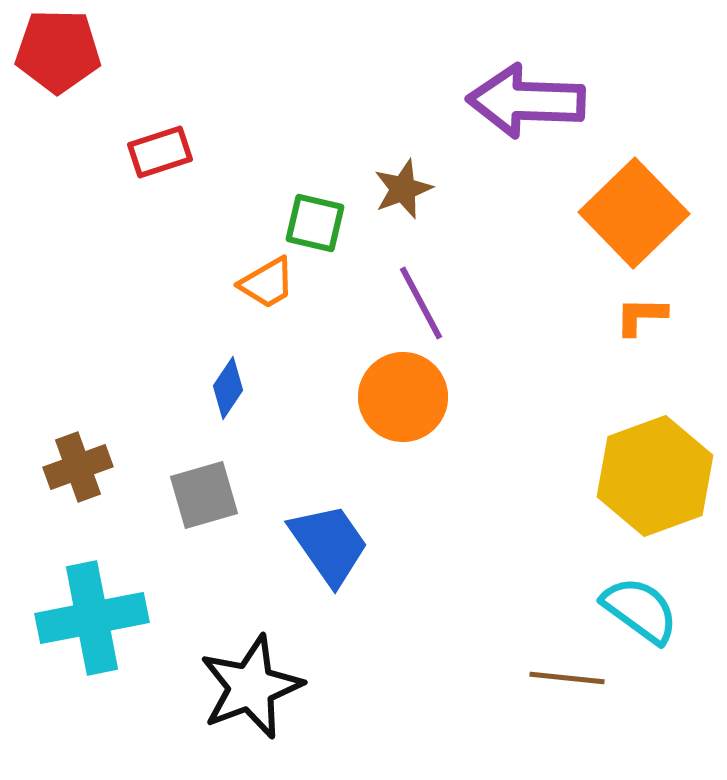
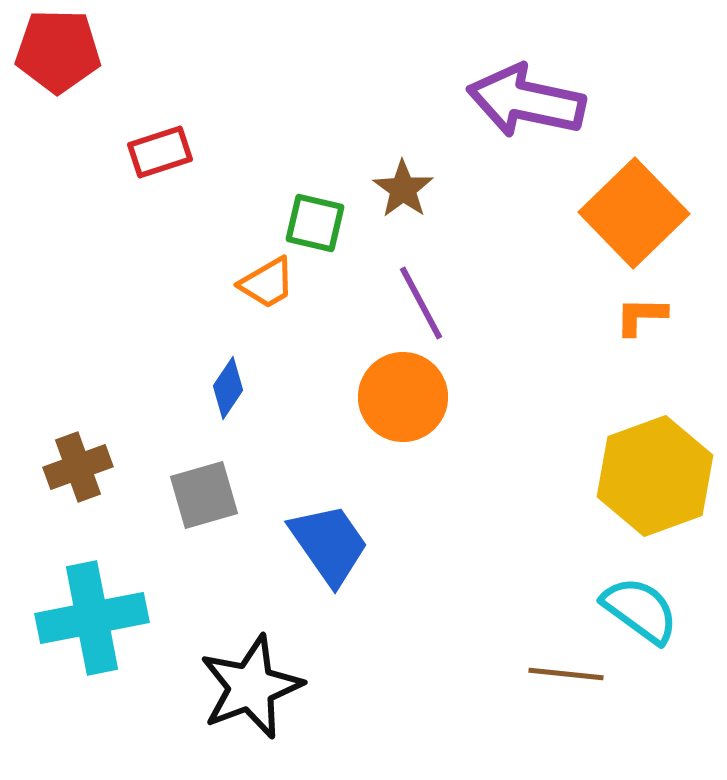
purple arrow: rotated 10 degrees clockwise
brown star: rotated 16 degrees counterclockwise
brown line: moved 1 px left, 4 px up
